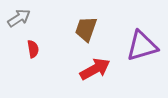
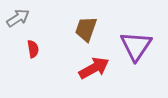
gray arrow: moved 1 px left
purple triangle: moved 6 px left; rotated 40 degrees counterclockwise
red arrow: moved 1 px left, 1 px up
